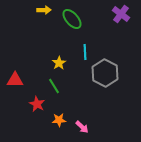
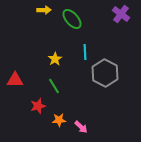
yellow star: moved 4 px left, 4 px up
red star: moved 1 px right, 2 px down; rotated 28 degrees clockwise
pink arrow: moved 1 px left
